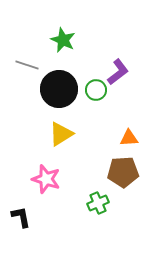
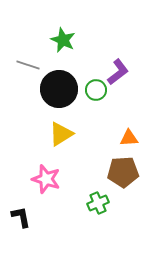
gray line: moved 1 px right
